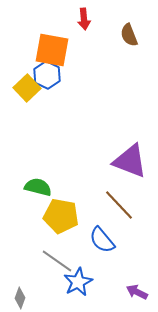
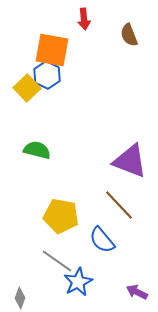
green semicircle: moved 1 px left, 37 px up
